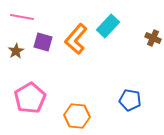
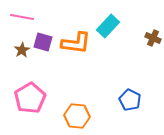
orange L-shape: moved 4 px down; rotated 124 degrees counterclockwise
brown star: moved 6 px right, 1 px up
blue pentagon: rotated 15 degrees clockwise
